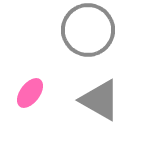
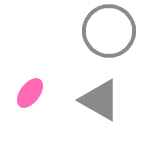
gray circle: moved 21 px right, 1 px down
